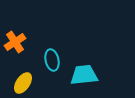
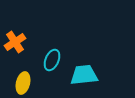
cyan ellipse: rotated 35 degrees clockwise
yellow ellipse: rotated 20 degrees counterclockwise
